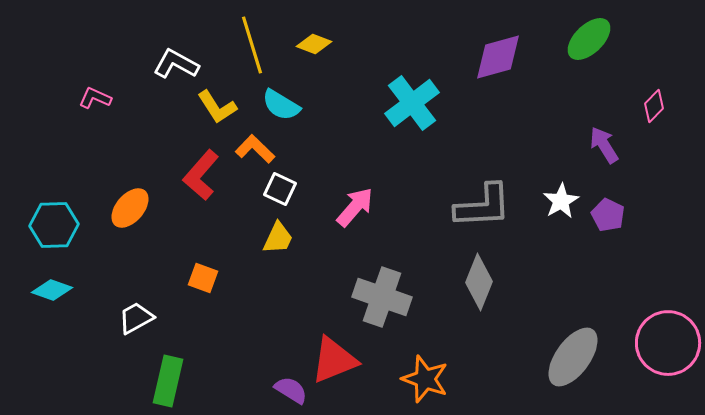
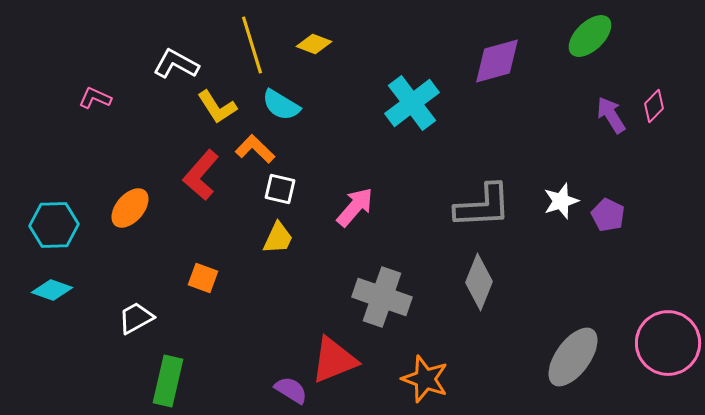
green ellipse: moved 1 px right, 3 px up
purple diamond: moved 1 px left, 4 px down
purple arrow: moved 7 px right, 30 px up
white square: rotated 12 degrees counterclockwise
white star: rotated 12 degrees clockwise
